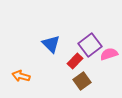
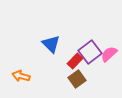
purple square: moved 7 px down
pink semicircle: rotated 24 degrees counterclockwise
brown square: moved 5 px left, 2 px up
